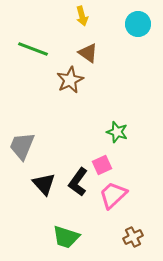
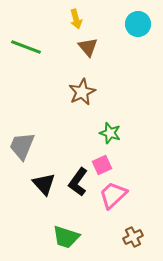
yellow arrow: moved 6 px left, 3 px down
green line: moved 7 px left, 2 px up
brown triangle: moved 6 px up; rotated 15 degrees clockwise
brown star: moved 12 px right, 12 px down
green star: moved 7 px left, 1 px down
